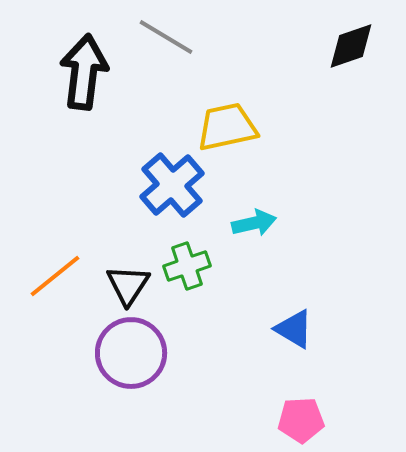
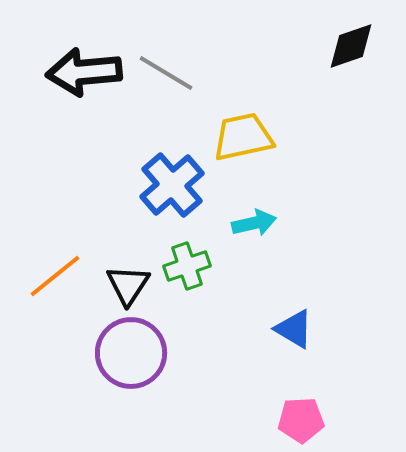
gray line: moved 36 px down
black arrow: rotated 102 degrees counterclockwise
yellow trapezoid: moved 16 px right, 10 px down
